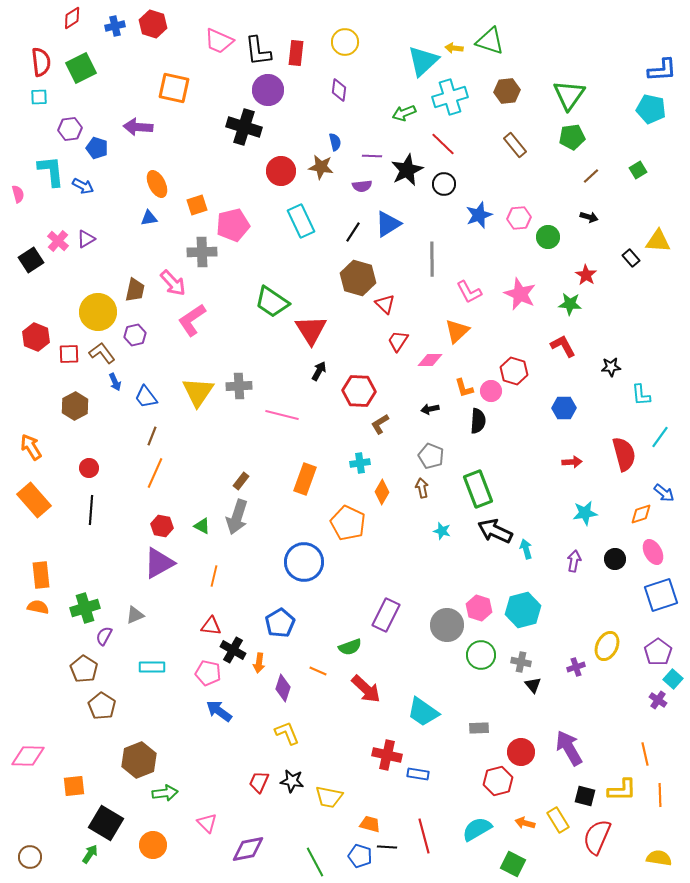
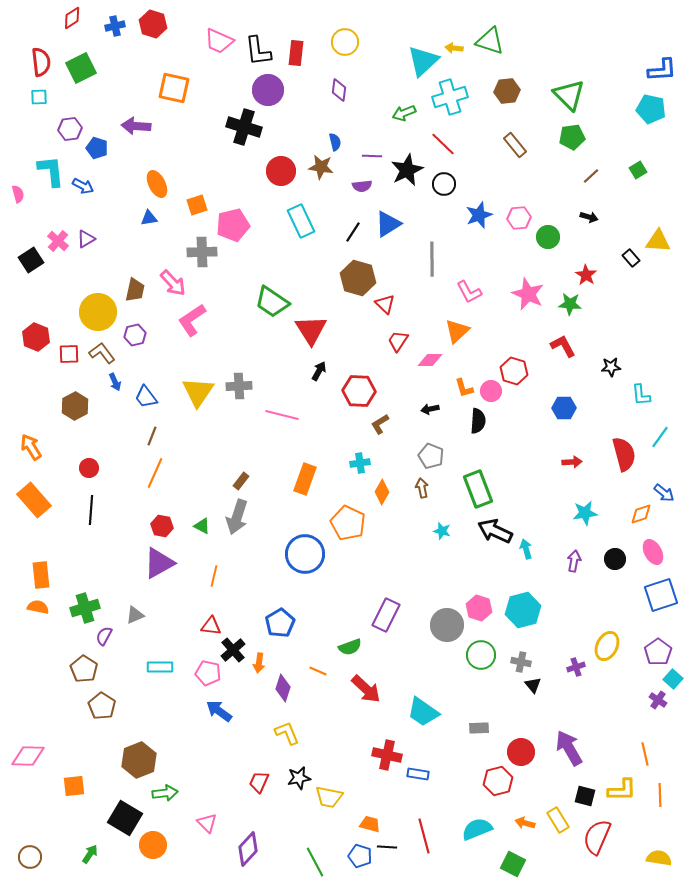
green triangle at (569, 95): rotated 20 degrees counterclockwise
purple arrow at (138, 127): moved 2 px left, 1 px up
pink star at (520, 294): moved 8 px right
blue circle at (304, 562): moved 1 px right, 8 px up
black cross at (233, 650): rotated 20 degrees clockwise
cyan rectangle at (152, 667): moved 8 px right
black star at (292, 781): moved 7 px right, 3 px up; rotated 20 degrees counterclockwise
black square at (106, 823): moved 19 px right, 5 px up
cyan semicircle at (477, 829): rotated 8 degrees clockwise
purple diamond at (248, 849): rotated 36 degrees counterclockwise
